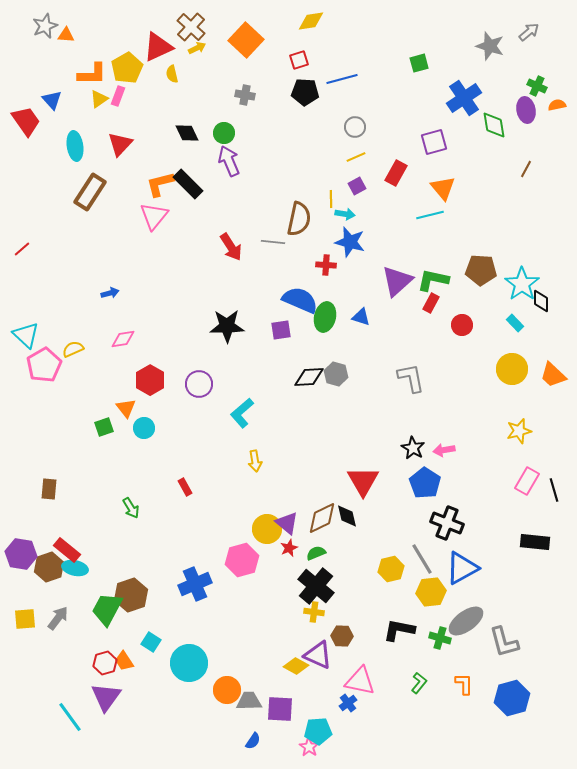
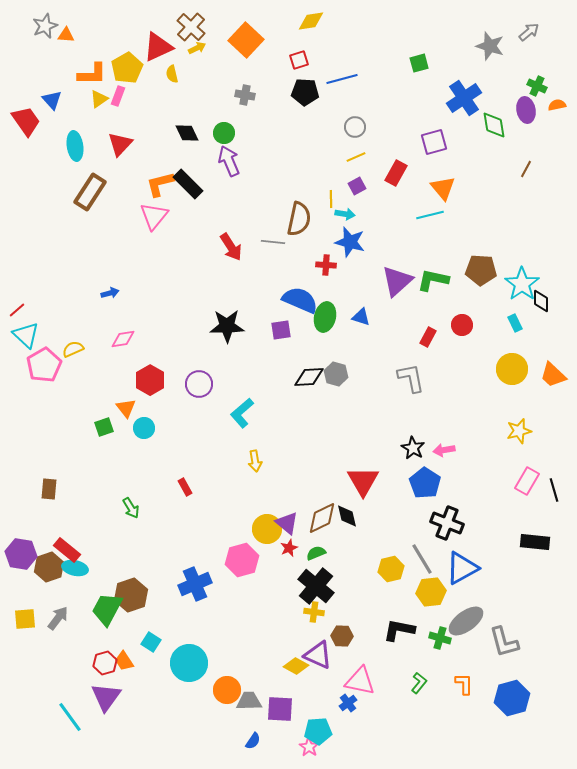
red line at (22, 249): moved 5 px left, 61 px down
red rectangle at (431, 303): moved 3 px left, 34 px down
cyan rectangle at (515, 323): rotated 18 degrees clockwise
